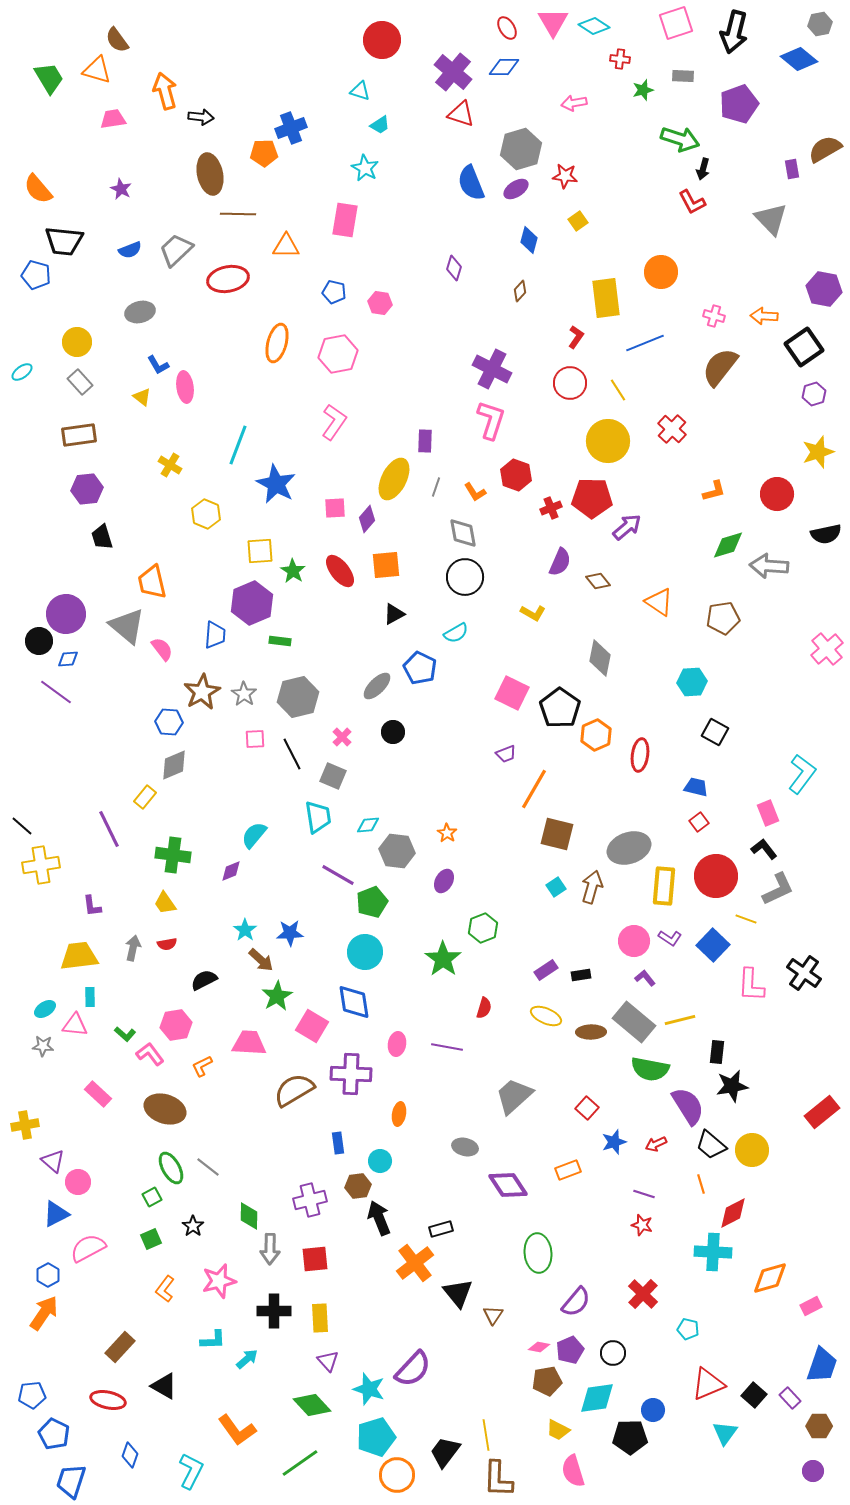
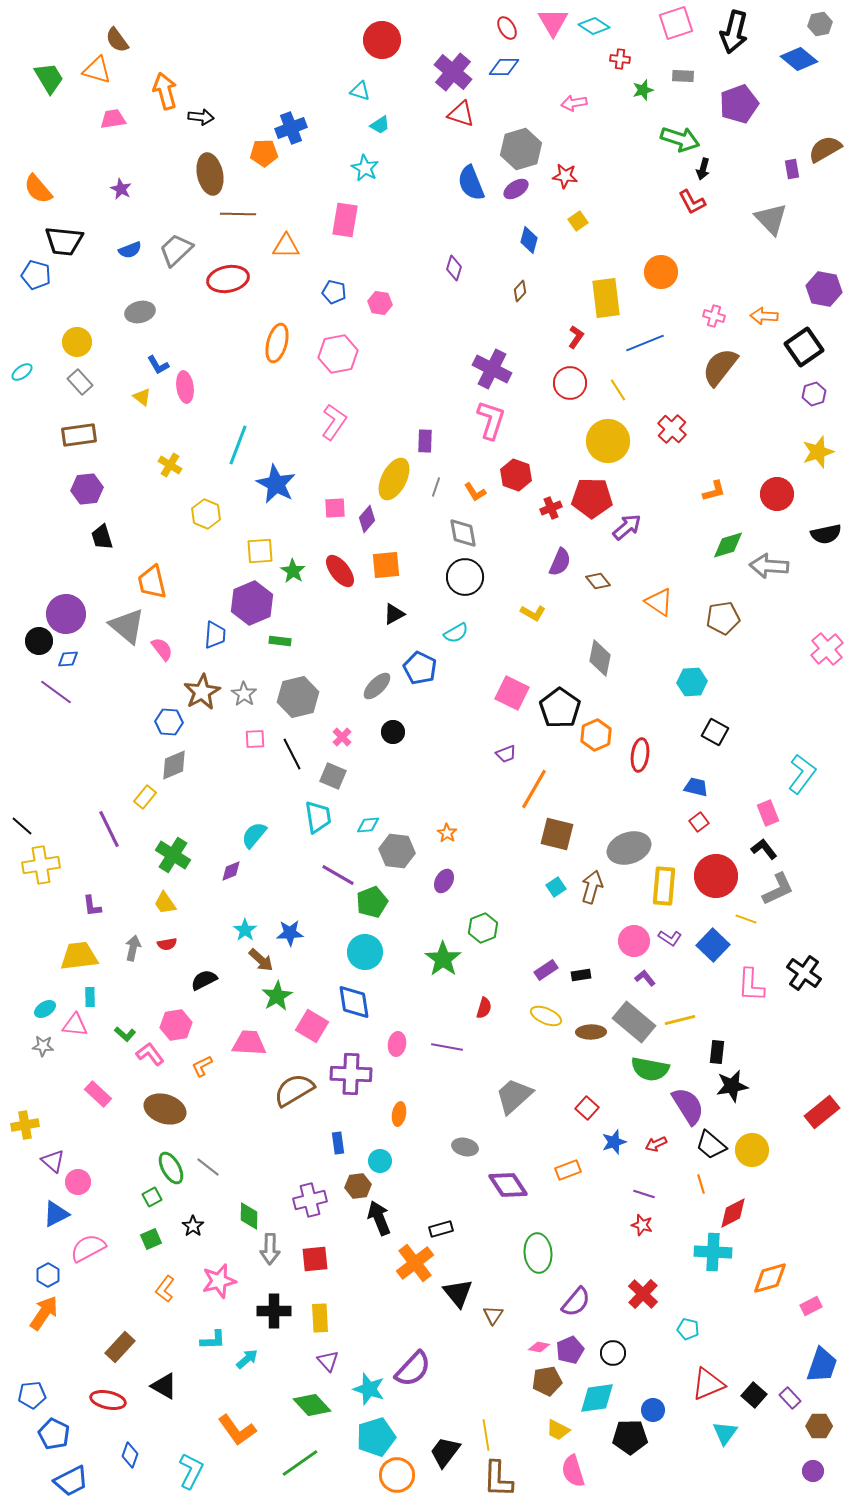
green cross at (173, 855): rotated 24 degrees clockwise
blue trapezoid at (71, 1481): rotated 135 degrees counterclockwise
